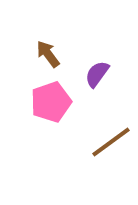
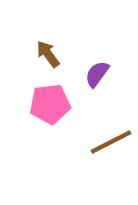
pink pentagon: moved 1 px left, 2 px down; rotated 12 degrees clockwise
brown line: rotated 9 degrees clockwise
